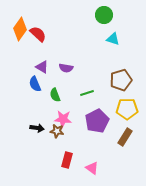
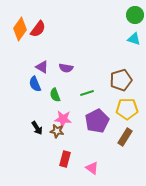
green circle: moved 31 px right
red semicircle: moved 5 px up; rotated 84 degrees clockwise
cyan triangle: moved 21 px right
black arrow: rotated 48 degrees clockwise
red rectangle: moved 2 px left, 1 px up
